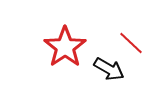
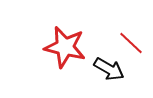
red star: rotated 24 degrees counterclockwise
